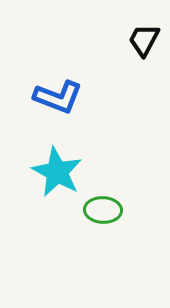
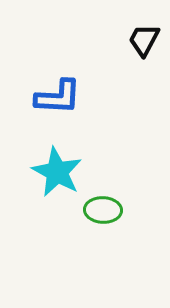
blue L-shape: rotated 18 degrees counterclockwise
